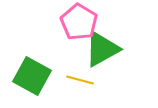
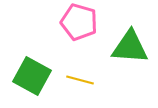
pink pentagon: rotated 15 degrees counterclockwise
green triangle: moved 28 px right, 2 px up; rotated 33 degrees clockwise
